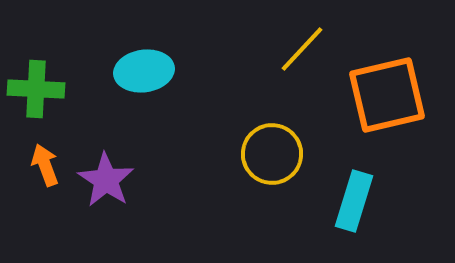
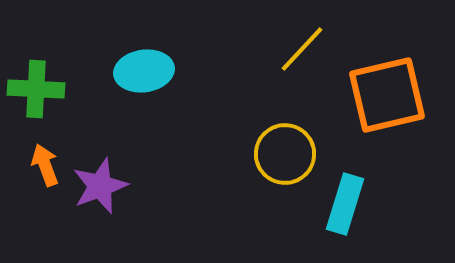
yellow circle: moved 13 px right
purple star: moved 6 px left, 6 px down; rotated 18 degrees clockwise
cyan rectangle: moved 9 px left, 3 px down
